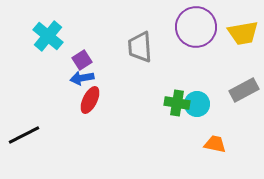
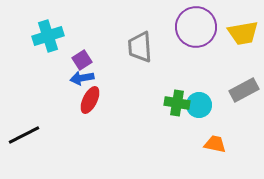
cyan cross: rotated 32 degrees clockwise
cyan circle: moved 2 px right, 1 px down
